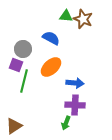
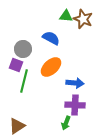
brown triangle: moved 3 px right
